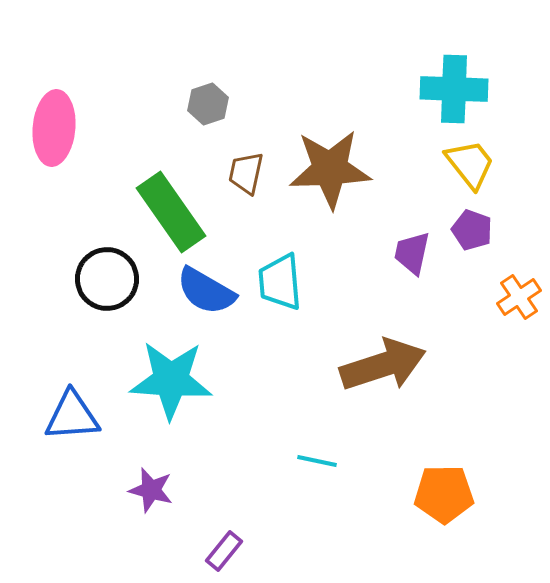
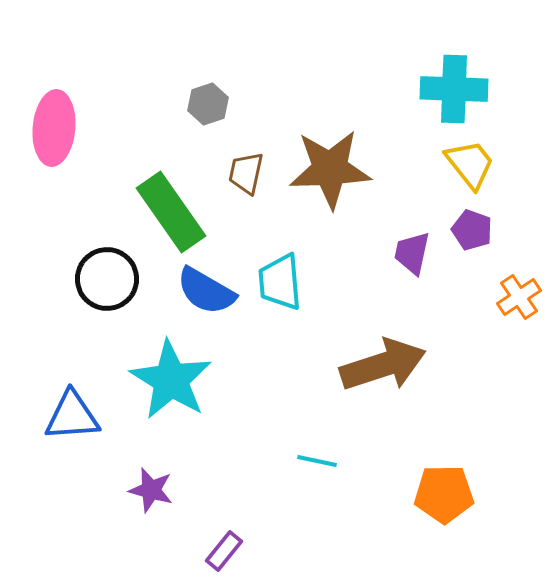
cyan star: rotated 28 degrees clockwise
